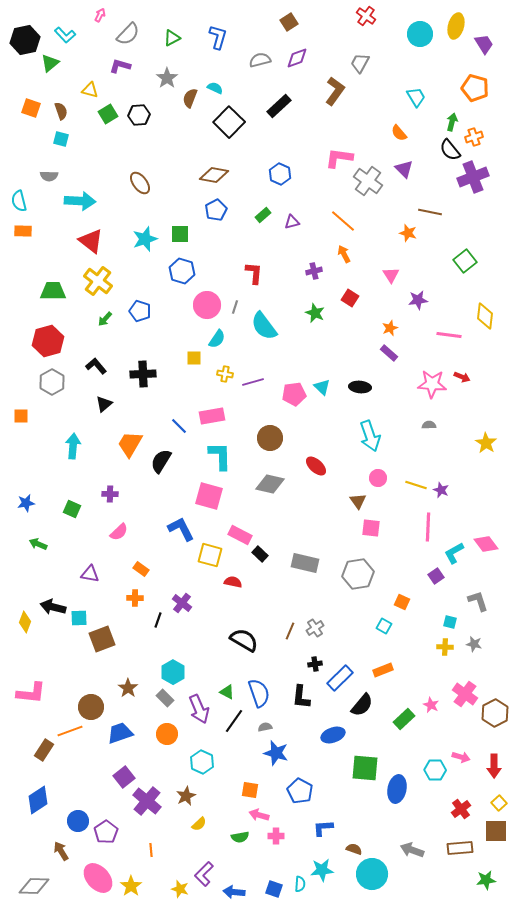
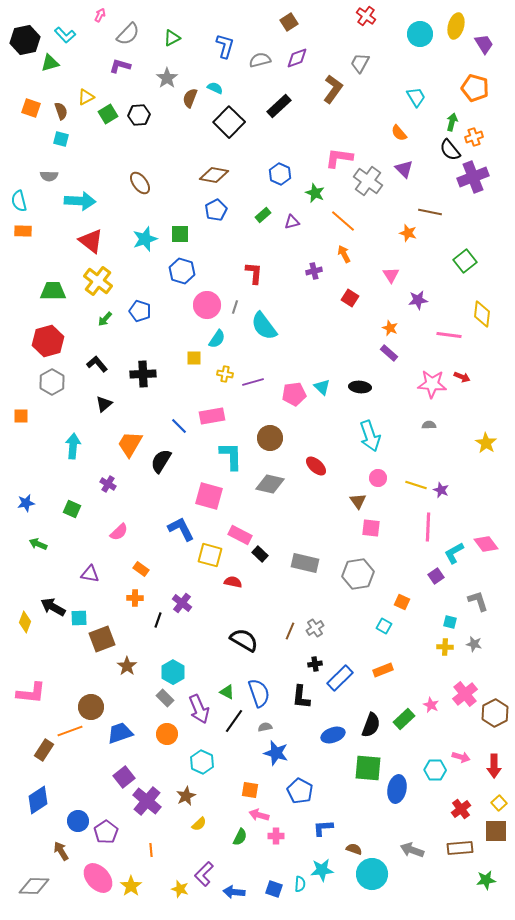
blue L-shape at (218, 37): moved 7 px right, 9 px down
green triangle at (50, 63): rotated 24 degrees clockwise
yellow triangle at (90, 90): moved 4 px left, 7 px down; rotated 42 degrees counterclockwise
brown L-shape at (335, 91): moved 2 px left, 2 px up
green star at (315, 313): moved 120 px up
yellow diamond at (485, 316): moved 3 px left, 2 px up
orange star at (390, 328): rotated 28 degrees counterclockwise
black L-shape at (96, 366): moved 1 px right, 2 px up
cyan L-shape at (220, 456): moved 11 px right
purple cross at (110, 494): moved 2 px left, 10 px up; rotated 28 degrees clockwise
black arrow at (53, 607): rotated 15 degrees clockwise
brown star at (128, 688): moved 1 px left, 22 px up
pink cross at (465, 694): rotated 15 degrees clockwise
black semicircle at (362, 705): moved 9 px right, 20 px down; rotated 20 degrees counterclockwise
green square at (365, 768): moved 3 px right
green semicircle at (240, 837): rotated 54 degrees counterclockwise
